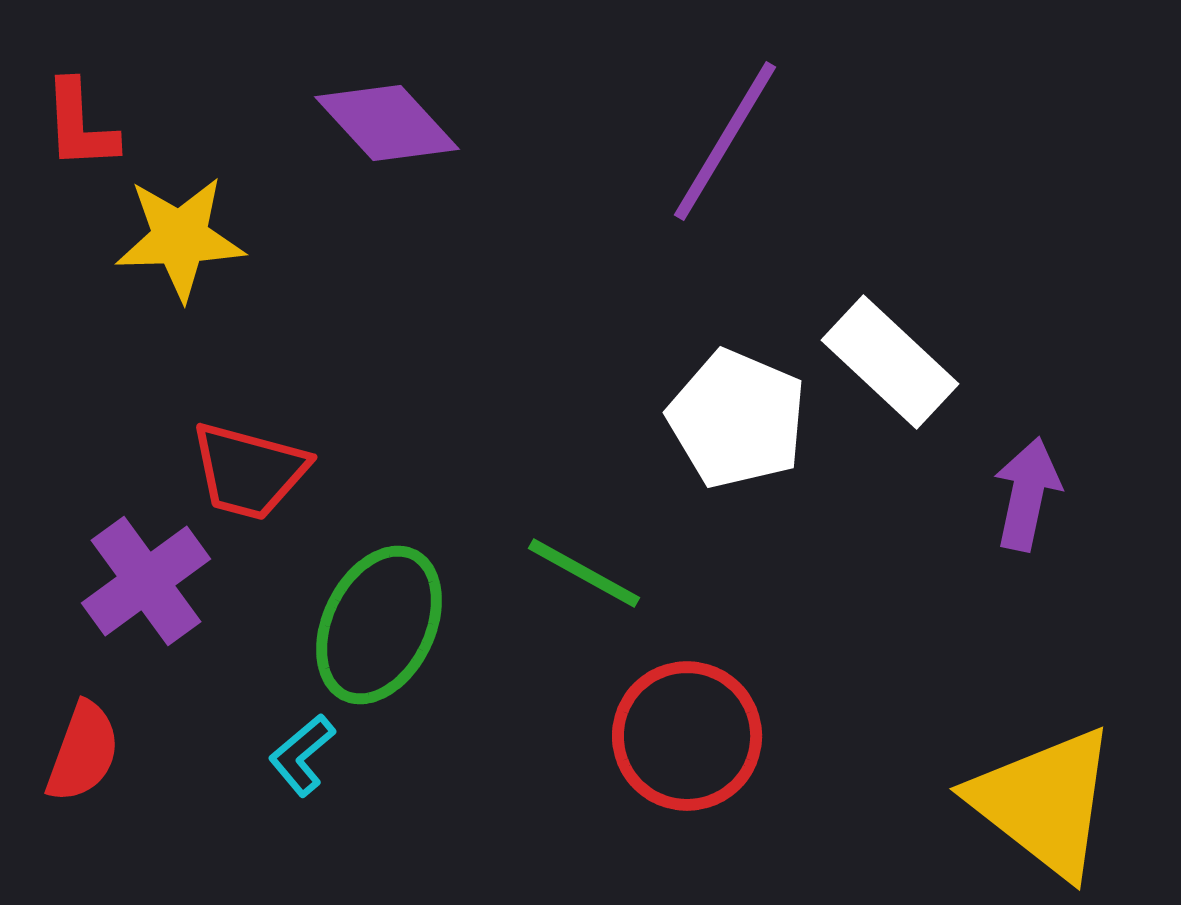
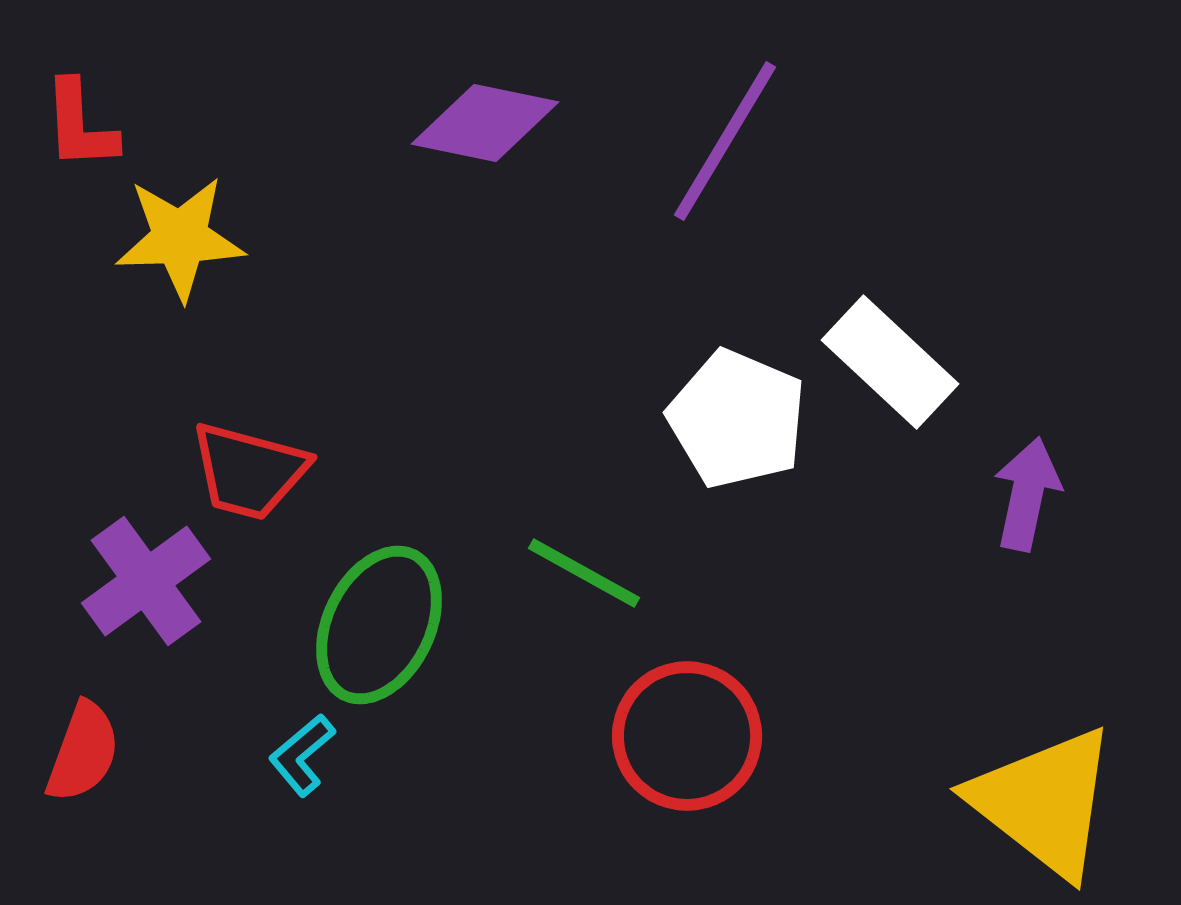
purple diamond: moved 98 px right; rotated 36 degrees counterclockwise
